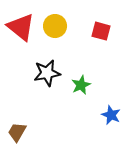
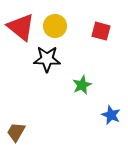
black star: moved 14 px up; rotated 12 degrees clockwise
green star: moved 1 px right
brown trapezoid: moved 1 px left
